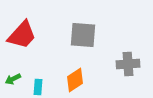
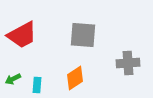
red trapezoid: rotated 20 degrees clockwise
gray cross: moved 1 px up
orange diamond: moved 2 px up
cyan rectangle: moved 1 px left, 2 px up
